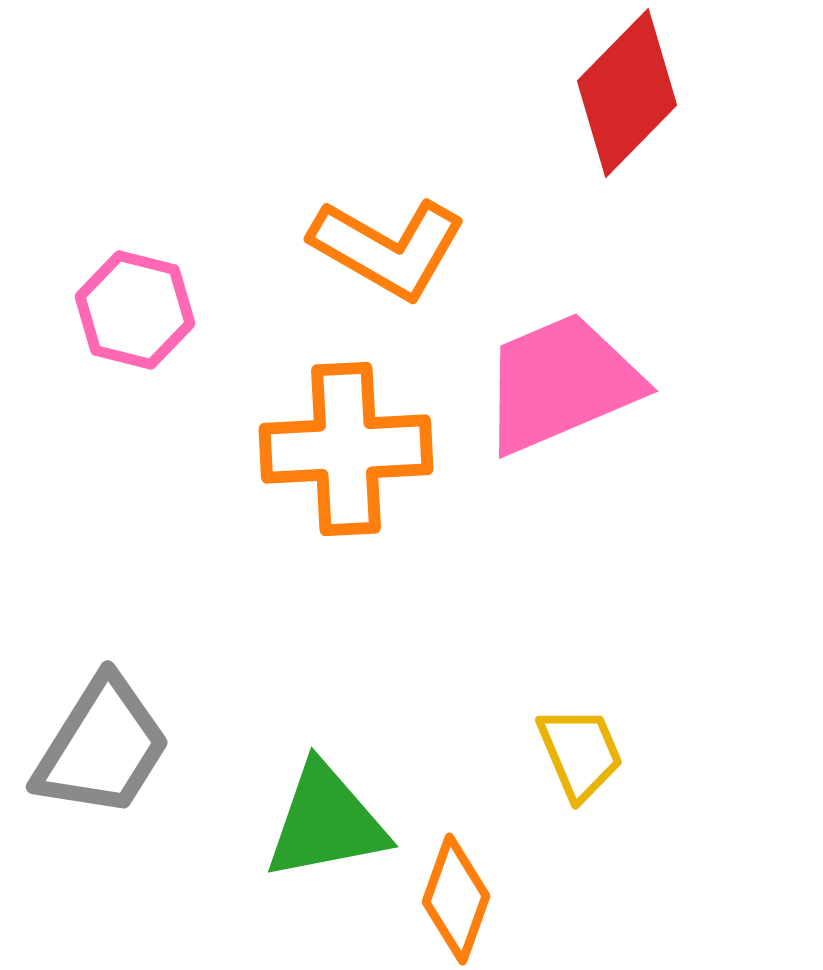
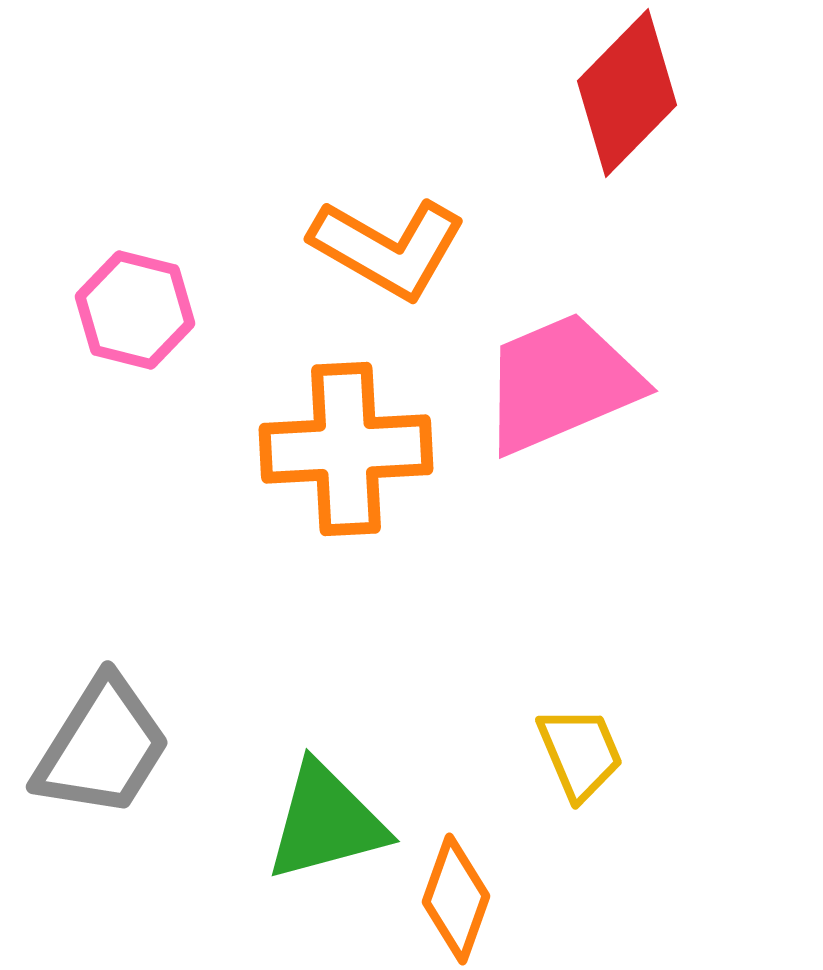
green triangle: rotated 4 degrees counterclockwise
